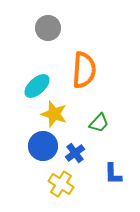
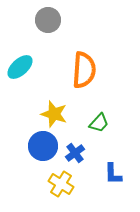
gray circle: moved 8 px up
cyan ellipse: moved 17 px left, 19 px up
